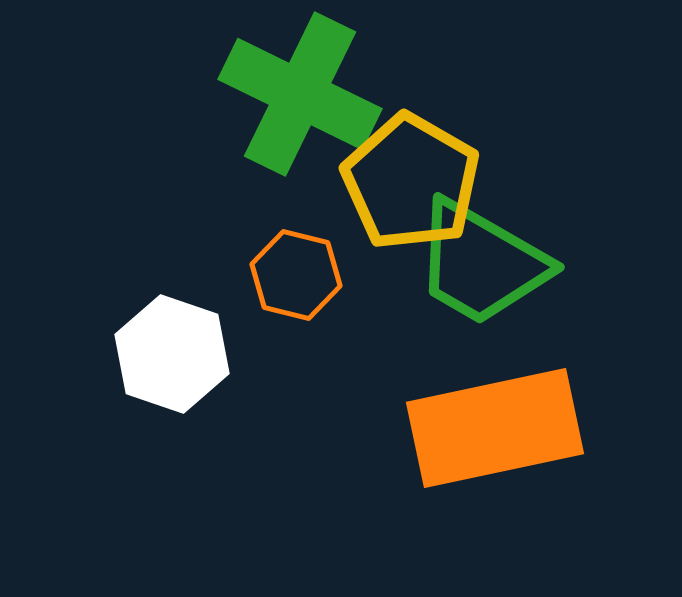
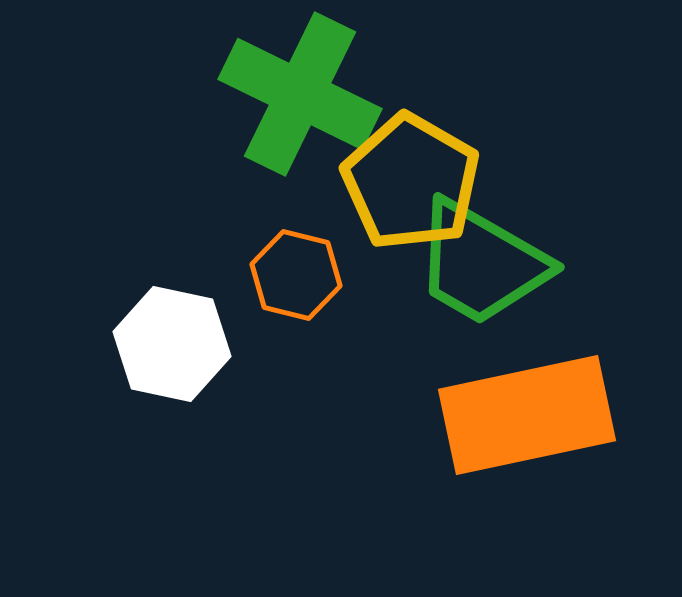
white hexagon: moved 10 px up; rotated 7 degrees counterclockwise
orange rectangle: moved 32 px right, 13 px up
